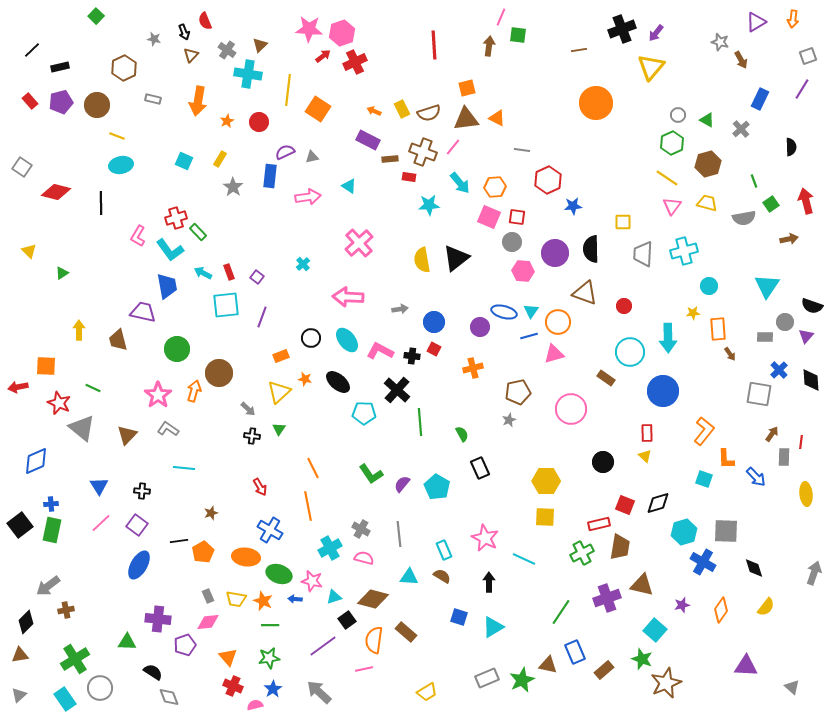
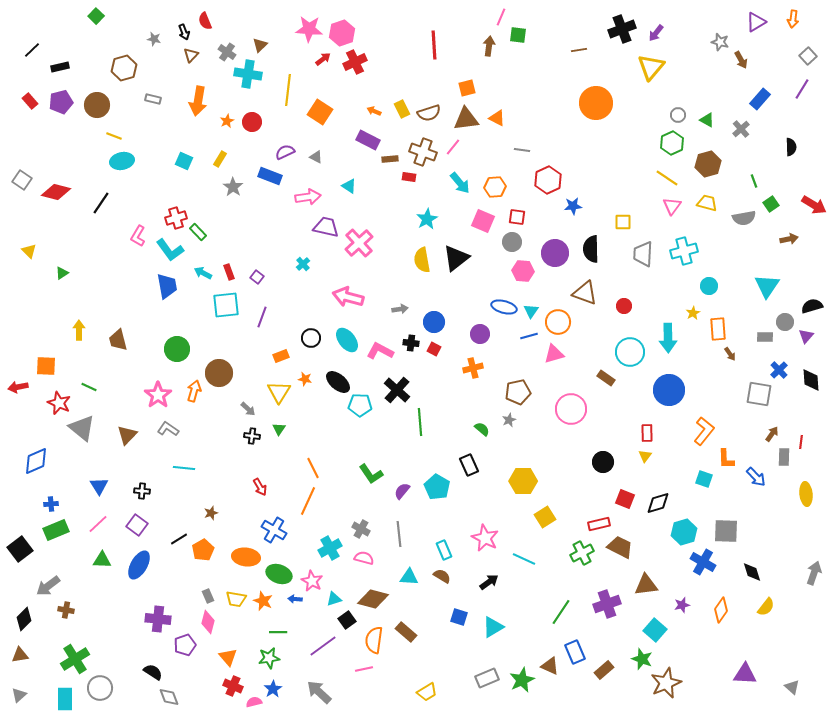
gray cross at (227, 50): moved 2 px down
red arrow at (323, 56): moved 3 px down
gray square at (808, 56): rotated 24 degrees counterclockwise
brown hexagon at (124, 68): rotated 10 degrees clockwise
blue rectangle at (760, 99): rotated 15 degrees clockwise
orange square at (318, 109): moved 2 px right, 3 px down
red circle at (259, 122): moved 7 px left
yellow line at (117, 136): moved 3 px left
gray triangle at (312, 157): moved 4 px right; rotated 40 degrees clockwise
cyan ellipse at (121, 165): moved 1 px right, 4 px up
gray square at (22, 167): moved 13 px down
blue rectangle at (270, 176): rotated 75 degrees counterclockwise
red arrow at (806, 201): moved 8 px right, 4 px down; rotated 135 degrees clockwise
black line at (101, 203): rotated 35 degrees clockwise
cyan star at (429, 205): moved 2 px left, 14 px down; rotated 25 degrees counterclockwise
pink square at (489, 217): moved 6 px left, 4 px down
pink arrow at (348, 297): rotated 12 degrees clockwise
black semicircle at (812, 306): rotated 145 degrees clockwise
purple trapezoid at (143, 312): moved 183 px right, 85 px up
blue ellipse at (504, 312): moved 5 px up
yellow star at (693, 313): rotated 24 degrees counterclockwise
purple circle at (480, 327): moved 7 px down
black cross at (412, 356): moved 1 px left, 13 px up
green line at (93, 388): moved 4 px left, 1 px up
blue circle at (663, 391): moved 6 px right, 1 px up
yellow triangle at (279, 392): rotated 15 degrees counterclockwise
cyan pentagon at (364, 413): moved 4 px left, 8 px up
green semicircle at (462, 434): moved 20 px right, 5 px up; rotated 21 degrees counterclockwise
yellow triangle at (645, 456): rotated 24 degrees clockwise
black rectangle at (480, 468): moved 11 px left, 3 px up
yellow hexagon at (546, 481): moved 23 px left
purple semicircle at (402, 484): moved 7 px down
red square at (625, 505): moved 6 px up
orange line at (308, 506): moved 5 px up; rotated 36 degrees clockwise
yellow square at (545, 517): rotated 35 degrees counterclockwise
pink line at (101, 523): moved 3 px left, 1 px down
black square at (20, 525): moved 24 px down
green rectangle at (52, 530): moved 4 px right; rotated 55 degrees clockwise
blue cross at (270, 530): moved 4 px right
black line at (179, 541): moved 2 px up; rotated 24 degrees counterclockwise
brown trapezoid at (620, 547): rotated 72 degrees counterclockwise
orange pentagon at (203, 552): moved 2 px up
black diamond at (754, 568): moved 2 px left, 4 px down
pink star at (312, 581): rotated 15 degrees clockwise
black arrow at (489, 582): rotated 54 degrees clockwise
brown triangle at (642, 585): moved 4 px right; rotated 20 degrees counterclockwise
cyan triangle at (334, 597): moved 2 px down
purple cross at (607, 598): moved 6 px down
brown cross at (66, 610): rotated 21 degrees clockwise
black diamond at (26, 622): moved 2 px left, 3 px up
pink diamond at (208, 622): rotated 70 degrees counterclockwise
green line at (270, 625): moved 8 px right, 7 px down
green triangle at (127, 642): moved 25 px left, 82 px up
brown triangle at (548, 665): moved 2 px right, 1 px down; rotated 12 degrees clockwise
purple triangle at (746, 666): moved 1 px left, 8 px down
cyan rectangle at (65, 699): rotated 35 degrees clockwise
pink semicircle at (255, 705): moved 1 px left, 3 px up
